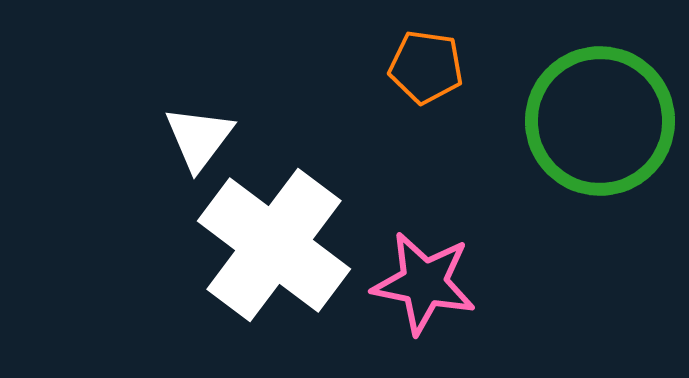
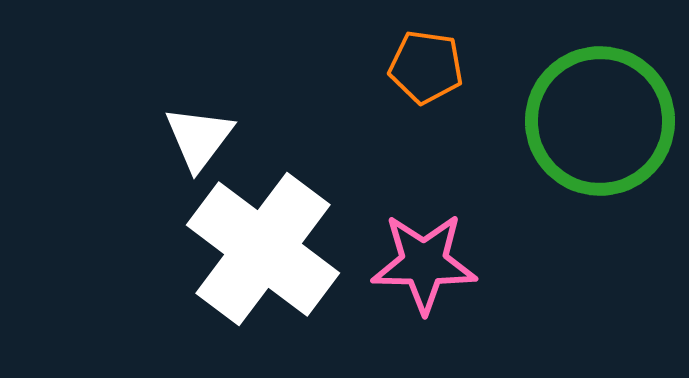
white cross: moved 11 px left, 4 px down
pink star: moved 20 px up; rotated 10 degrees counterclockwise
